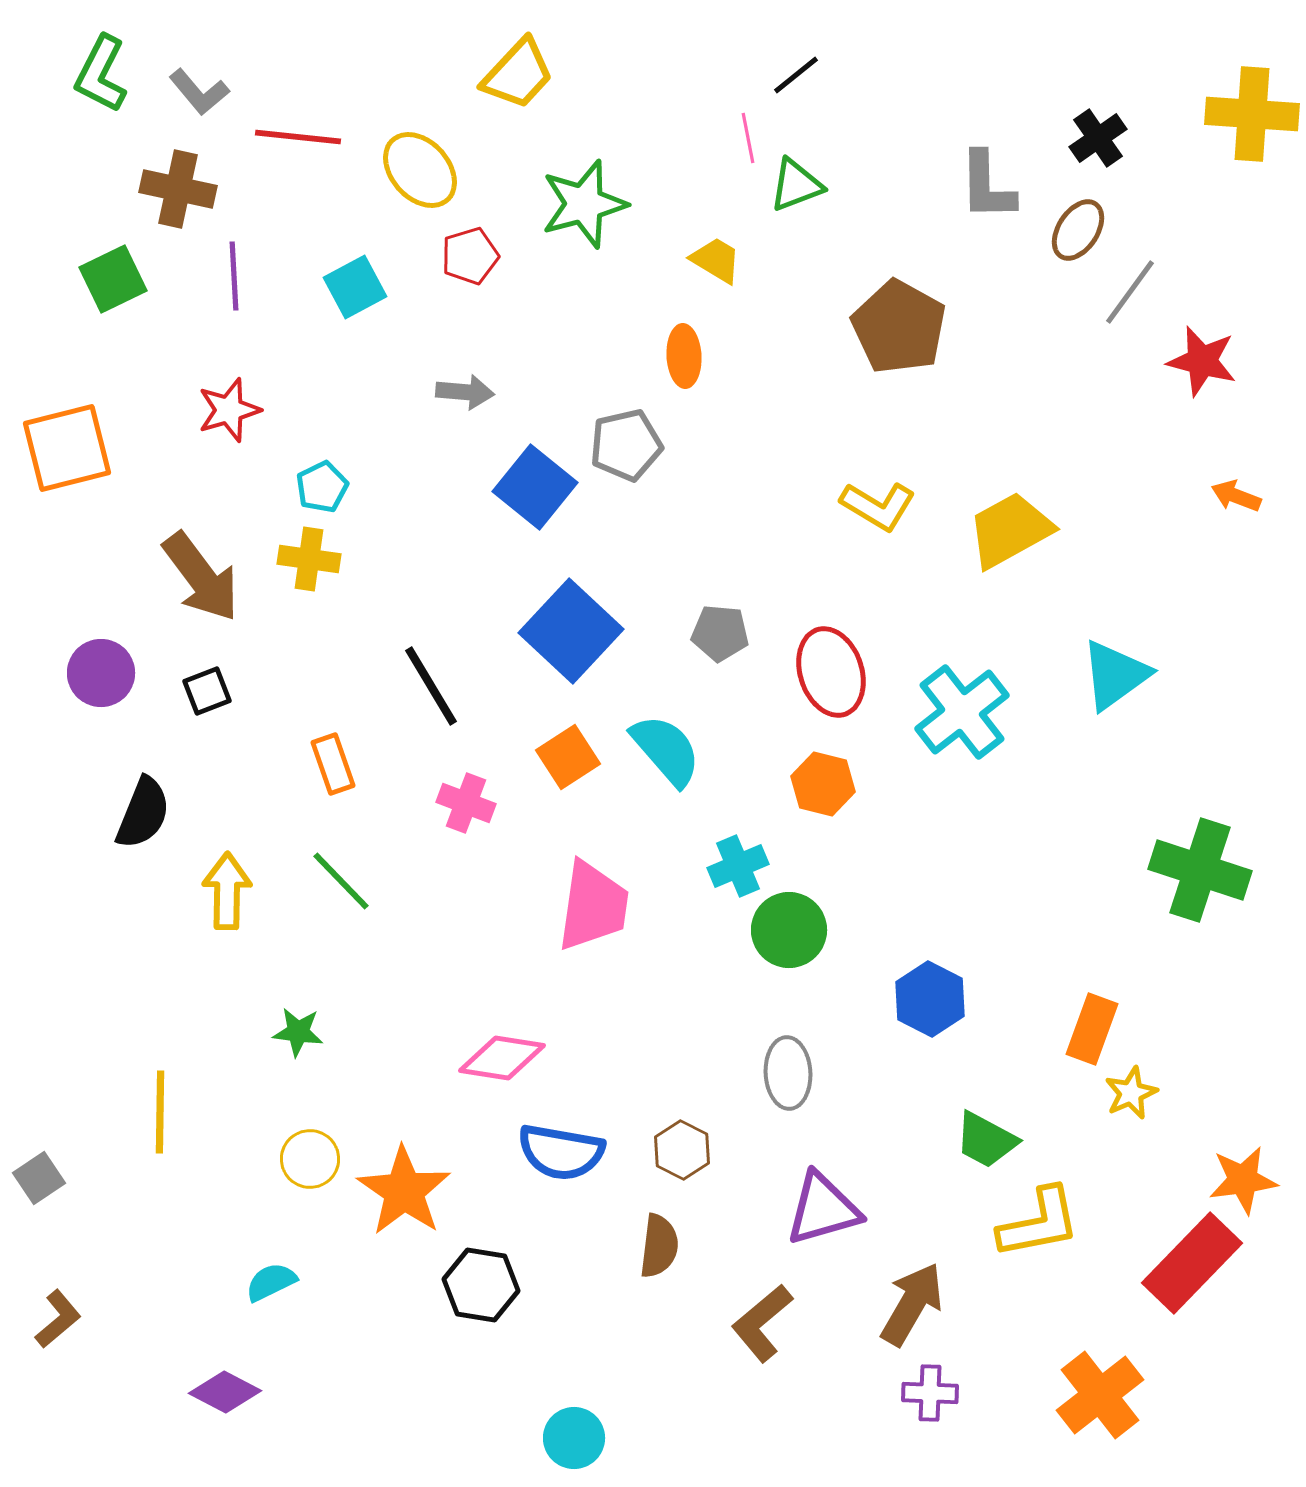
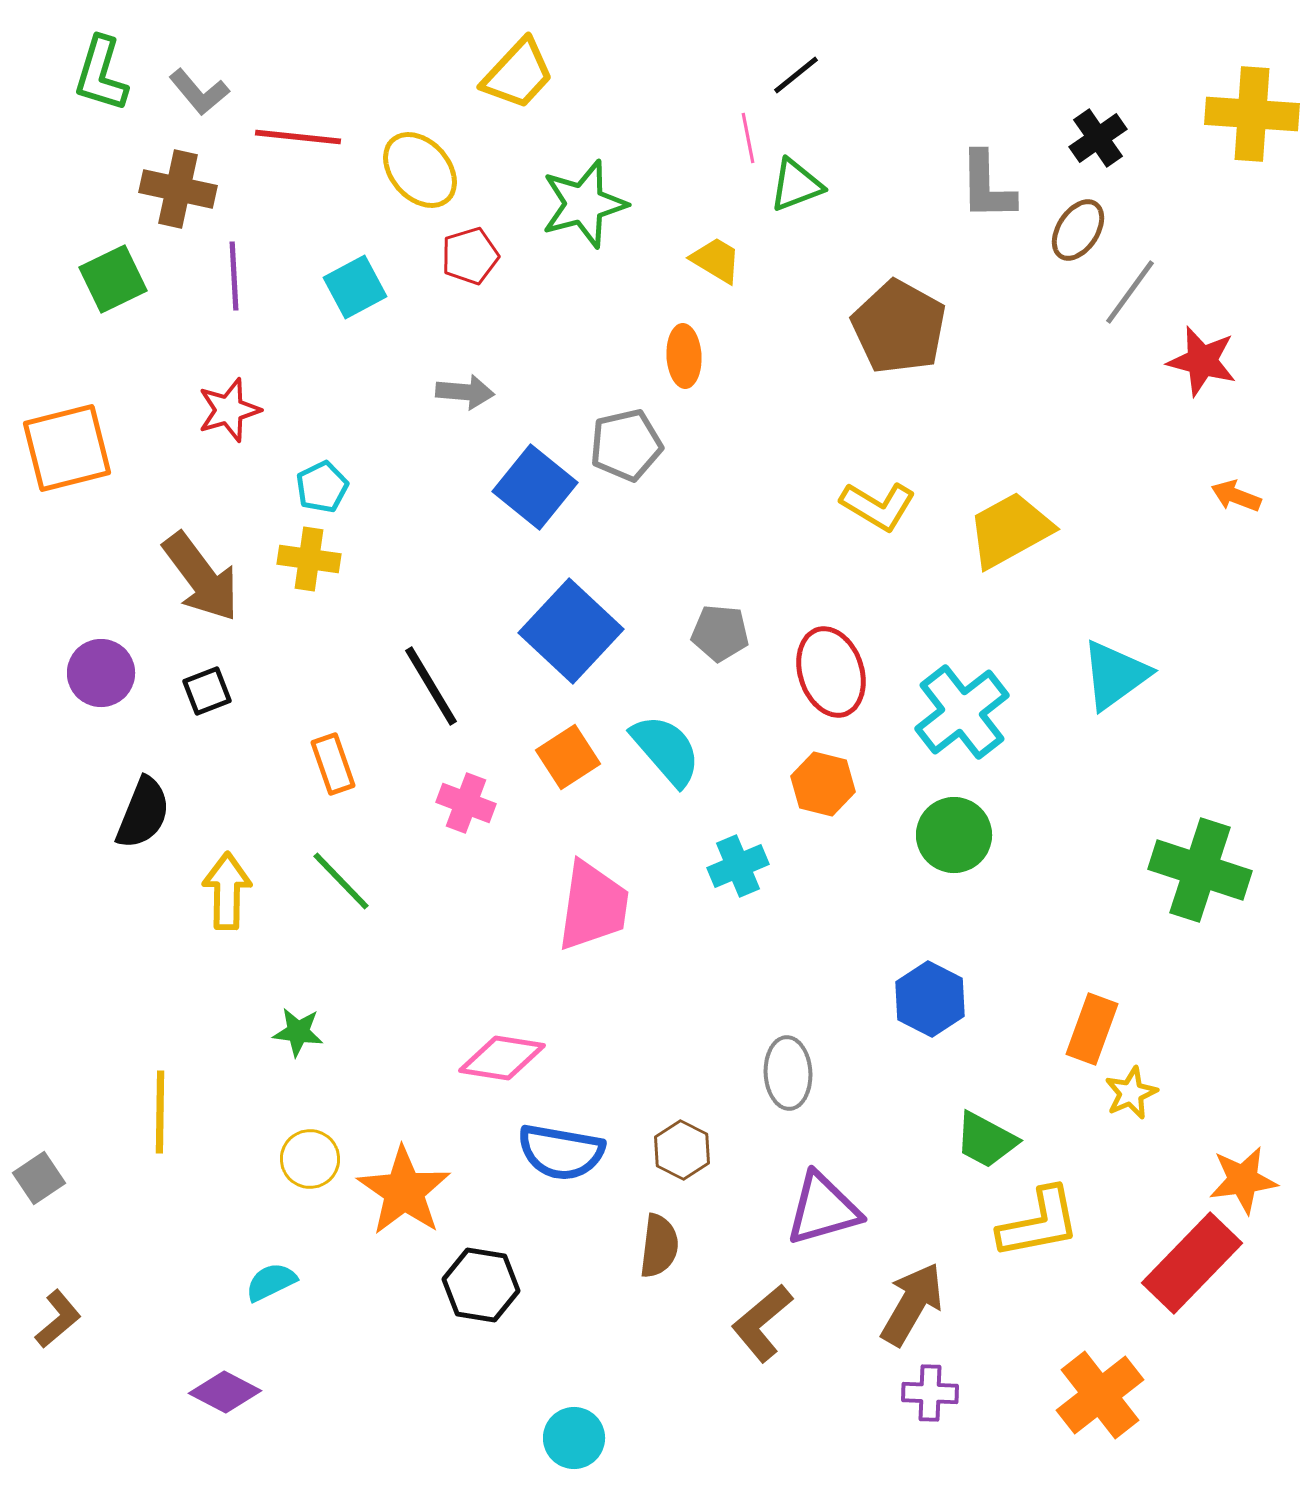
green L-shape at (101, 74): rotated 10 degrees counterclockwise
green circle at (789, 930): moved 165 px right, 95 px up
